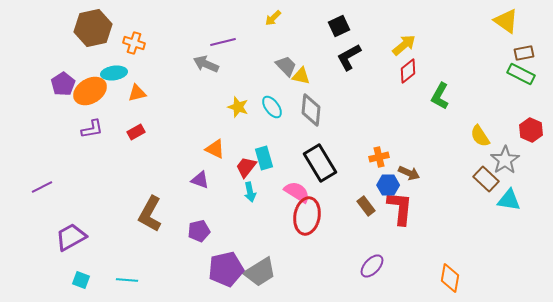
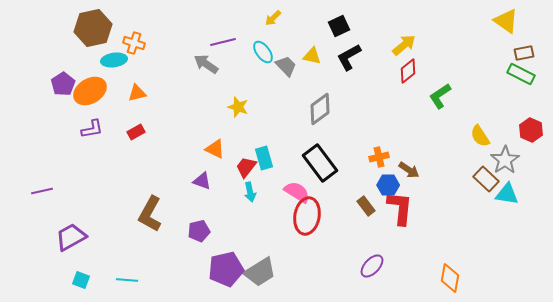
gray arrow at (206, 64): rotated 10 degrees clockwise
cyan ellipse at (114, 73): moved 13 px up
yellow triangle at (301, 76): moved 11 px right, 20 px up
green L-shape at (440, 96): rotated 28 degrees clockwise
cyan ellipse at (272, 107): moved 9 px left, 55 px up
gray diamond at (311, 110): moved 9 px right, 1 px up; rotated 48 degrees clockwise
black rectangle at (320, 163): rotated 6 degrees counterclockwise
brown arrow at (409, 173): moved 3 px up; rotated 10 degrees clockwise
purple triangle at (200, 180): moved 2 px right, 1 px down
purple line at (42, 187): moved 4 px down; rotated 15 degrees clockwise
cyan triangle at (509, 200): moved 2 px left, 6 px up
